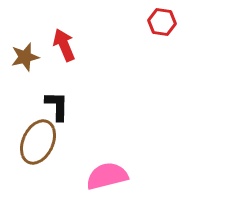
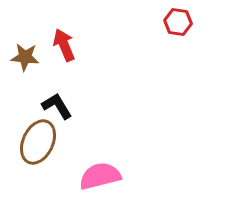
red hexagon: moved 16 px right
brown star: rotated 20 degrees clockwise
black L-shape: rotated 32 degrees counterclockwise
pink semicircle: moved 7 px left
